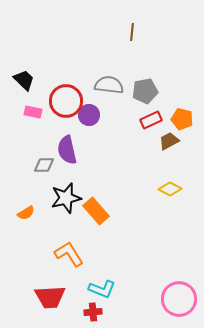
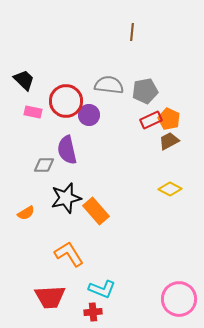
orange pentagon: moved 13 px left; rotated 10 degrees clockwise
